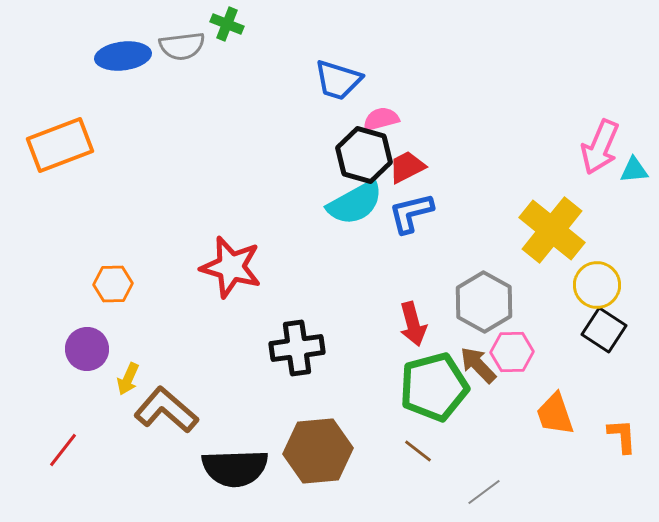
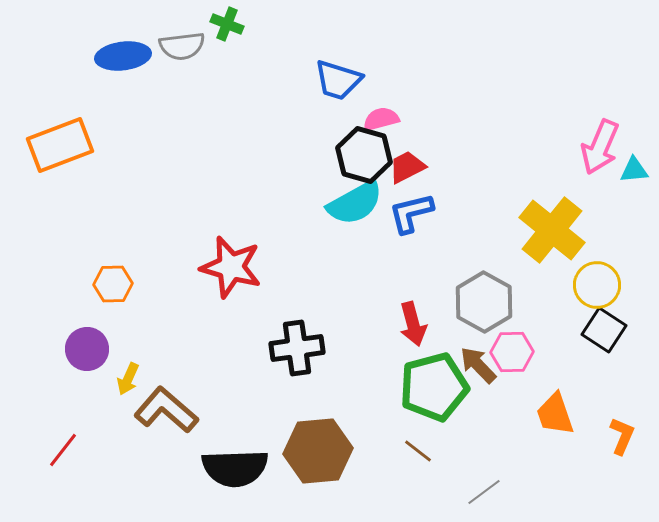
orange L-shape: rotated 27 degrees clockwise
